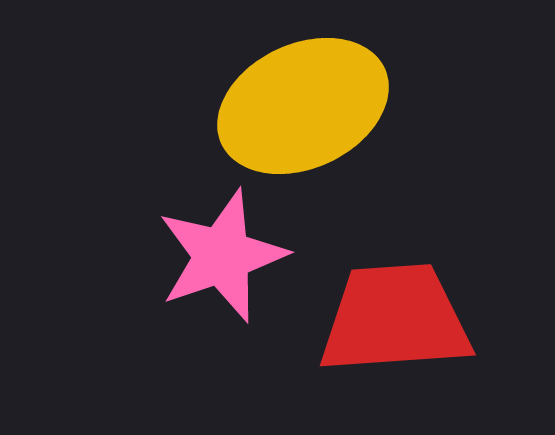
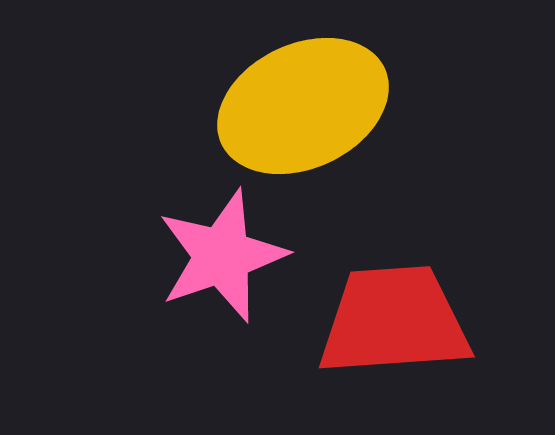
red trapezoid: moved 1 px left, 2 px down
